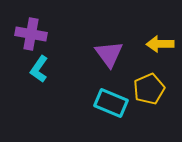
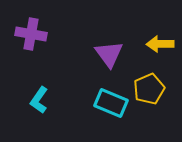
cyan L-shape: moved 31 px down
